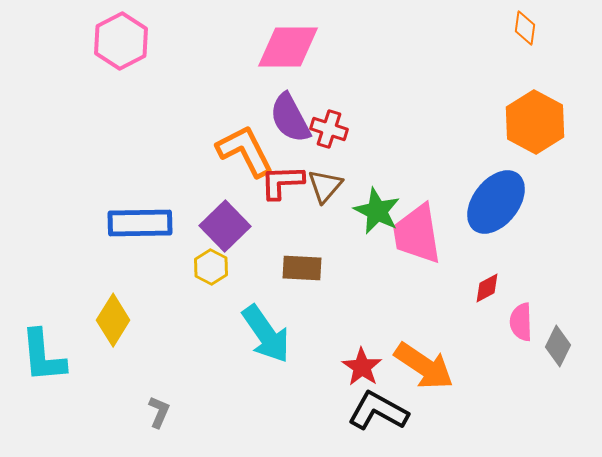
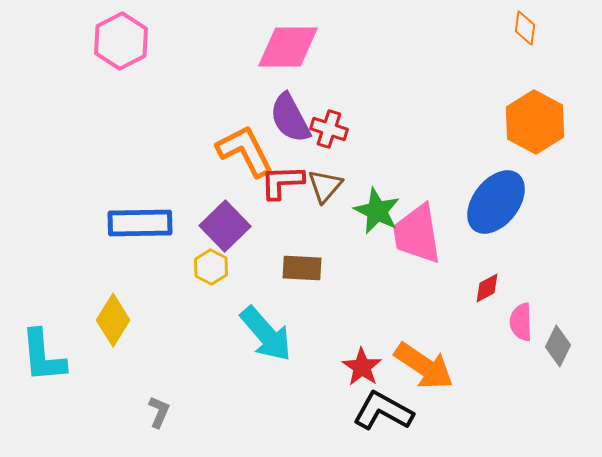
cyan arrow: rotated 6 degrees counterclockwise
black L-shape: moved 5 px right
